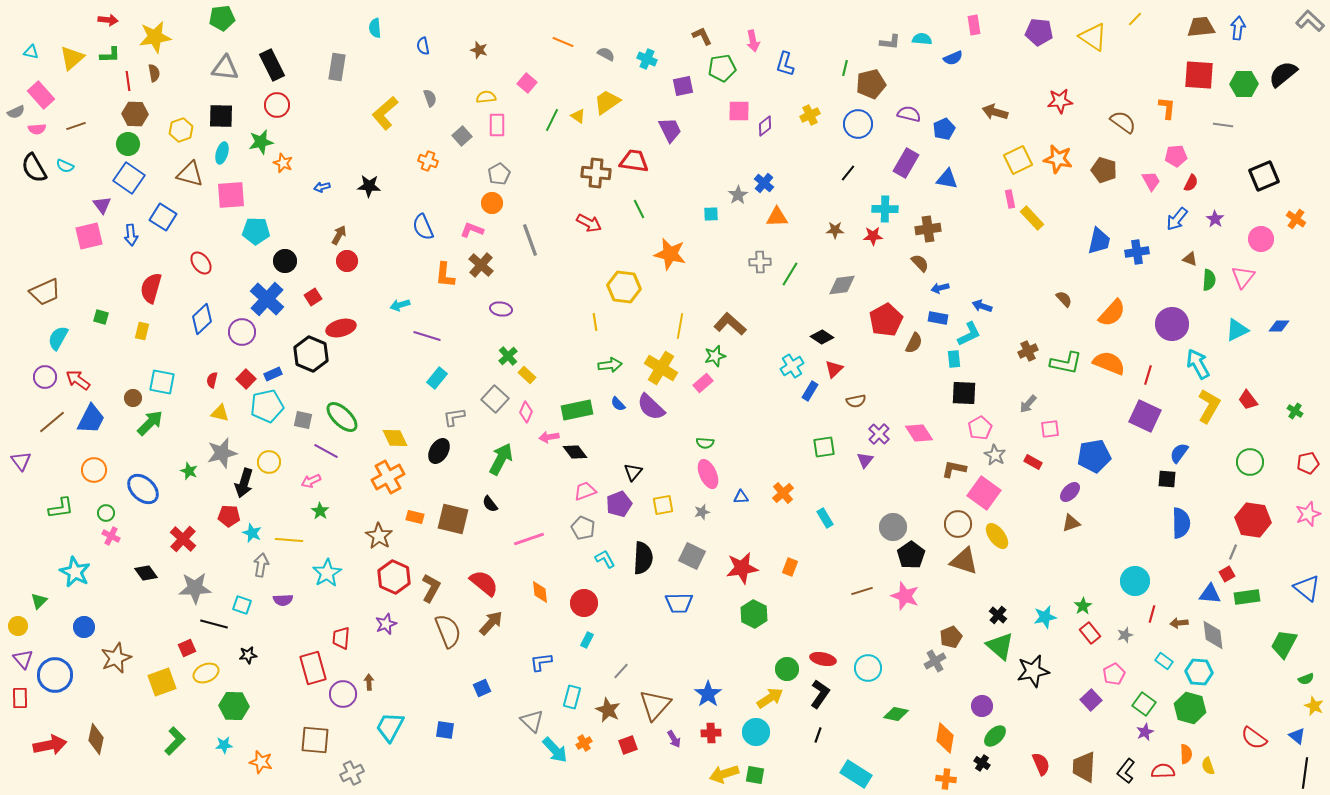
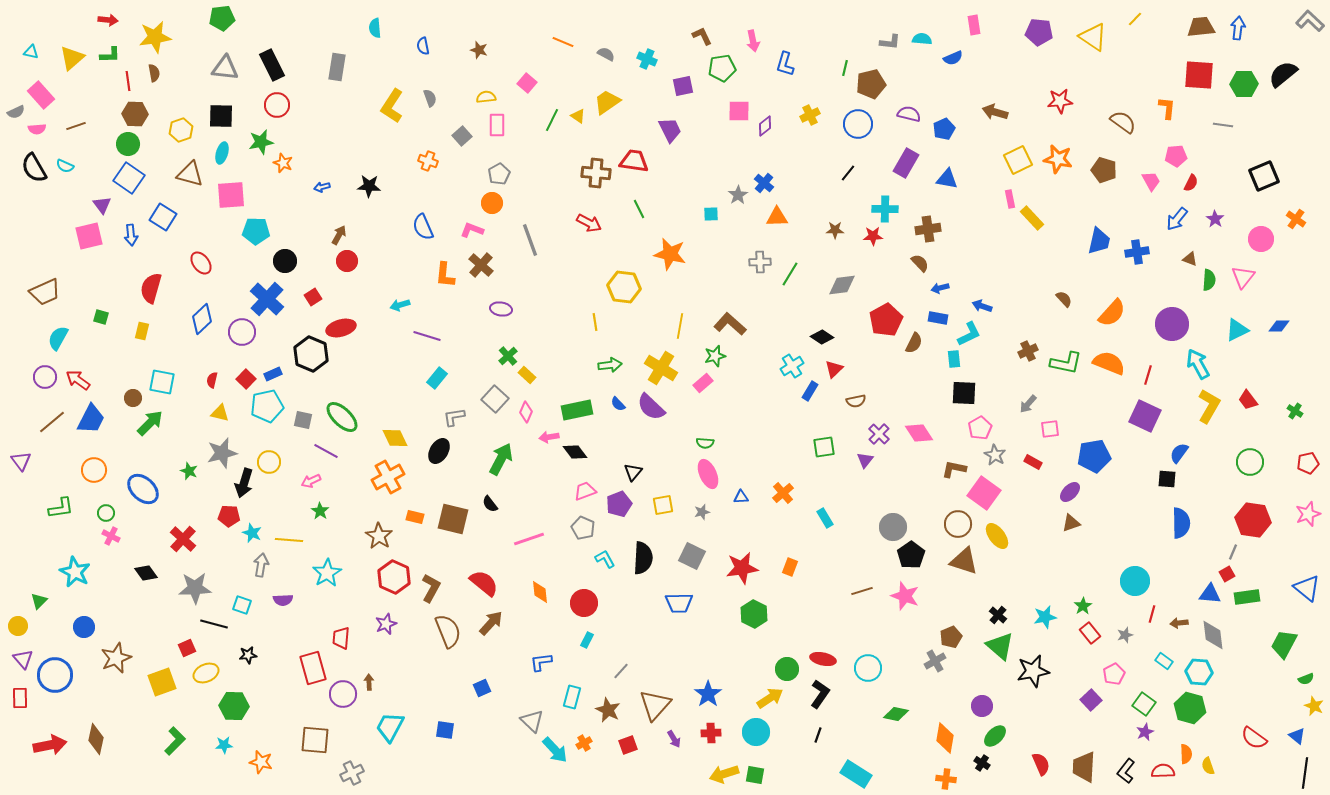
yellow L-shape at (385, 113): moved 7 px right, 7 px up; rotated 16 degrees counterclockwise
